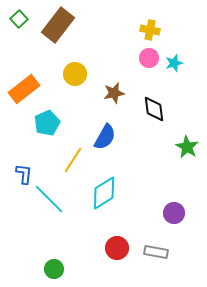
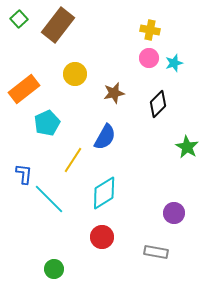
black diamond: moved 4 px right, 5 px up; rotated 52 degrees clockwise
red circle: moved 15 px left, 11 px up
